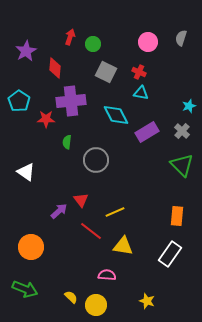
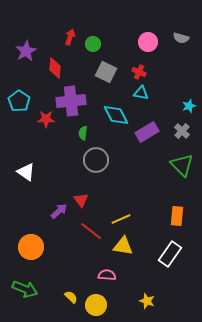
gray semicircle: rotated 91 degrees counterclockwise
green semicircle: moved 16 px right, 9 px up
yellow line: moved 6 px right, 7 px down
